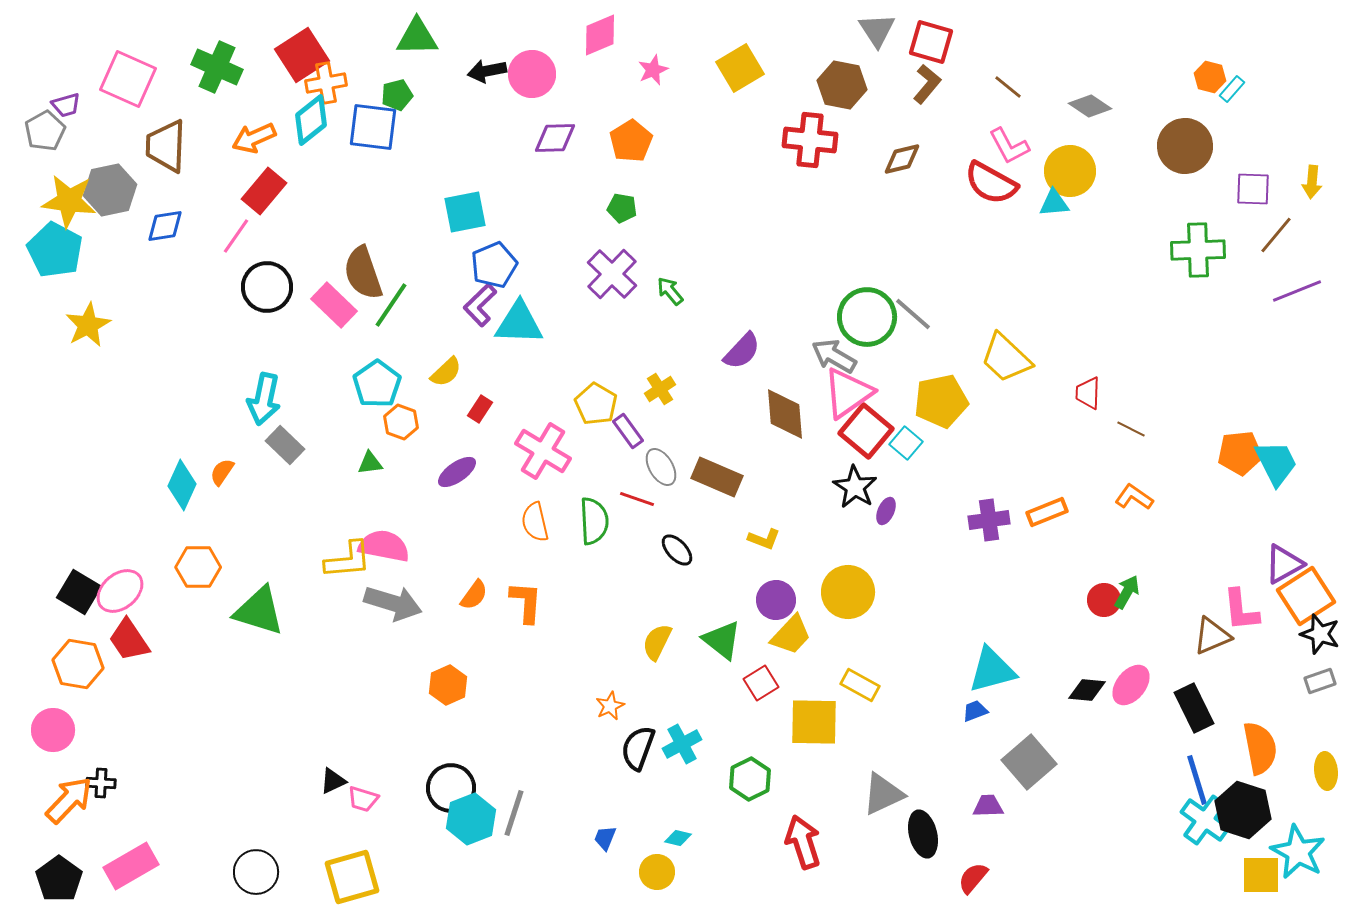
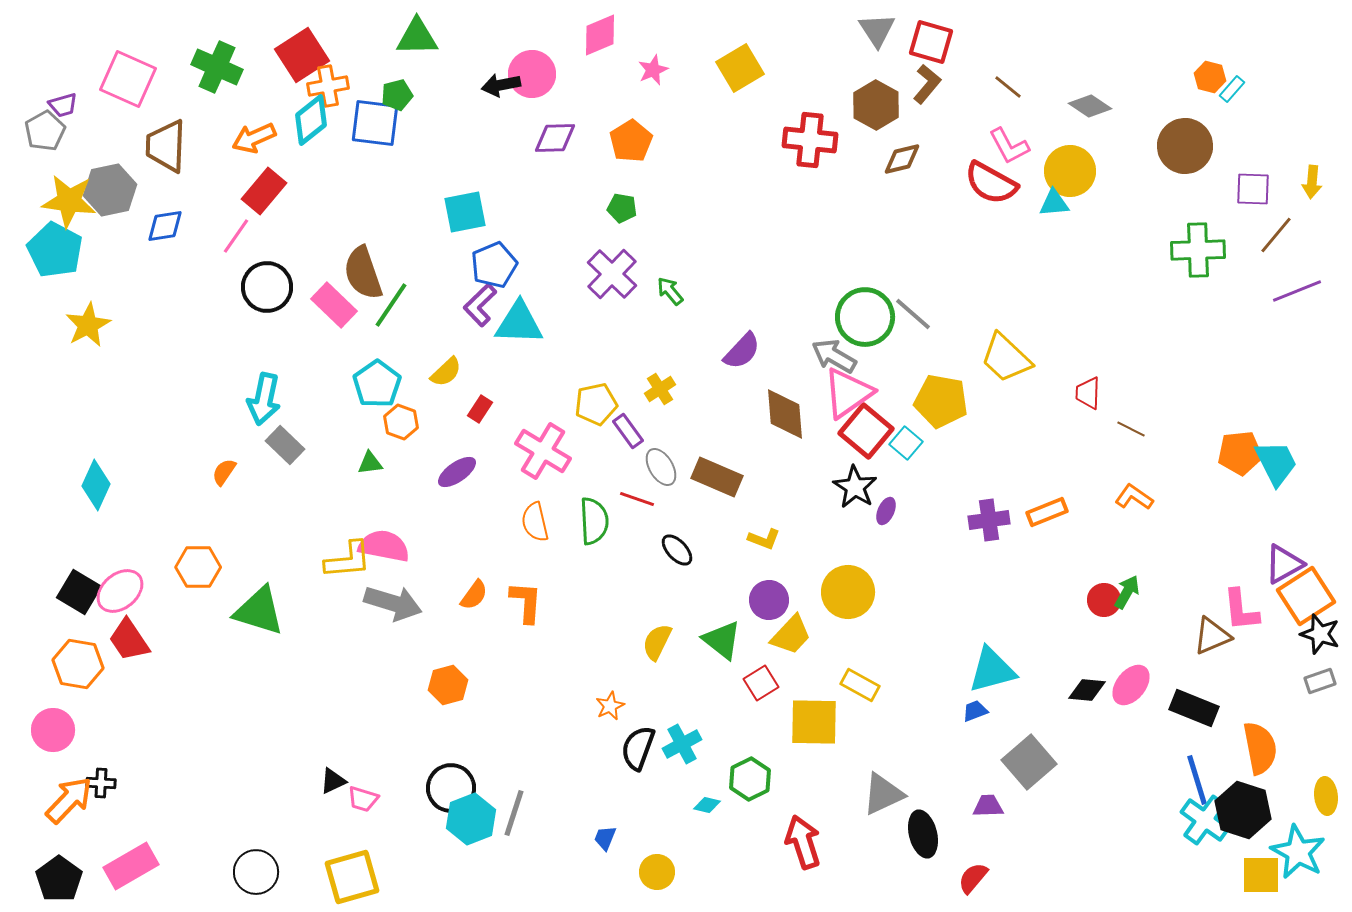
black arrow at (487, 71): moved 14 px right, 14 px down
orange cross at (326, 83): moved 2 px right, 3 px down
brown hexagon at (842, 85): moved 34 px right, 20 px down; rotated 18 degrees clockwise
purple trapezoid at (66, 105): moved 3 px left
blue square at (373, 127): moved 2 px right, 4 px up
green circle at (867, 317): moved 2 px left
yellow pentagon at (941, 401): rotated 22 degrees clockwise
yellow pentagon at (596, 404): rotated 30 degrees clockwise
orange semicircle at (222, 472): moved 2 px right
cyan diamond at (182, 485): moved 86 px left
purple circle at (776, 600): moved 7 px left
orange hexagon at (448, 685): rotated 9 degrees clockwise
black rectangle at (1194, 708): rotated 42 degrees counterclockwise
yellow ellipse at (1326, 771): moved 25 px down
cyan diamond at (678, 838): moved 29 px right, 33 px up
